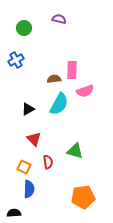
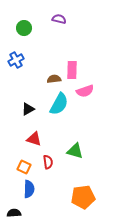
red triangle: rotated 28 degrees counterclockwise
